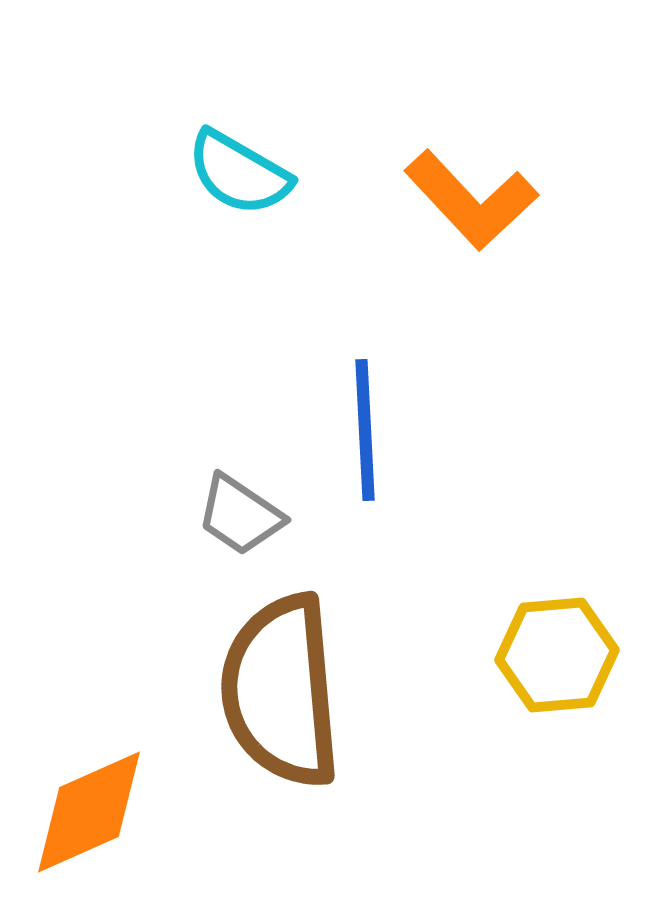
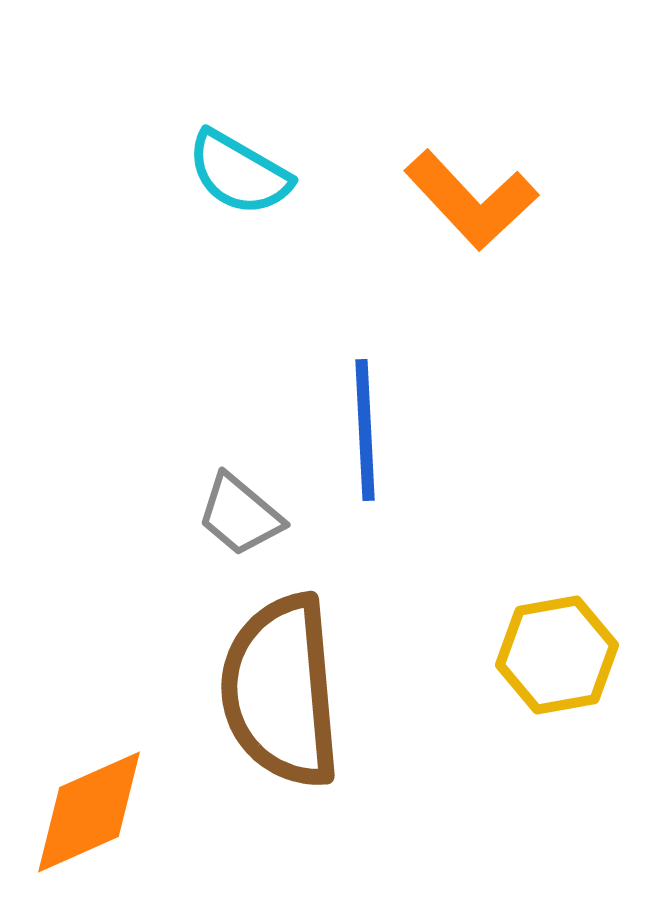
gray trapezoid: rotated 6 degrees clockwise
yellow hexagon: rotated 5 degrees counterclockwise
